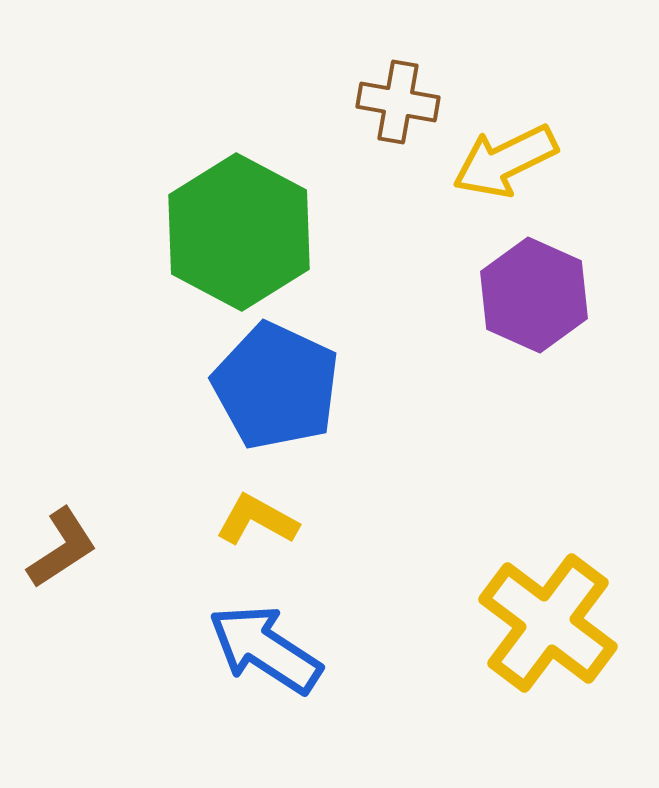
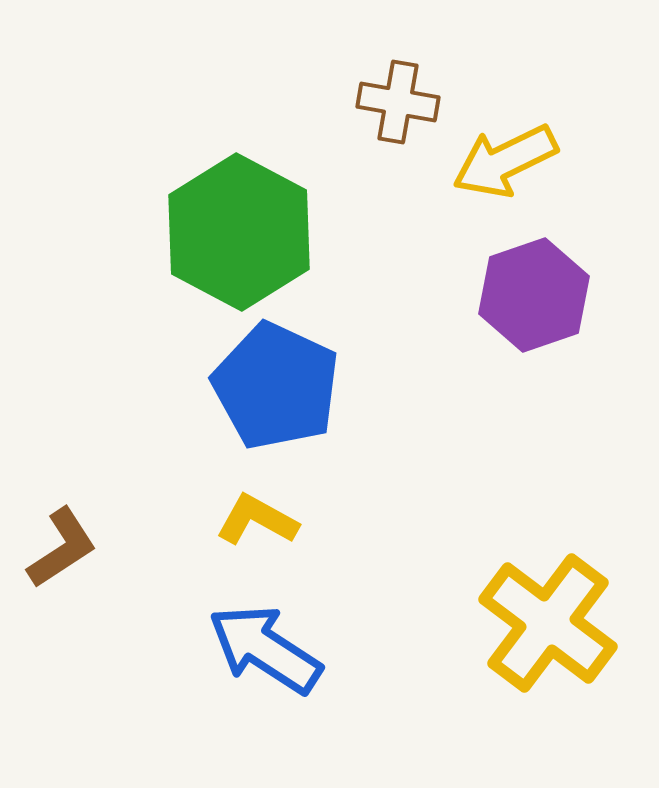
purple hexagon: rotated 17 degrees clockwise
